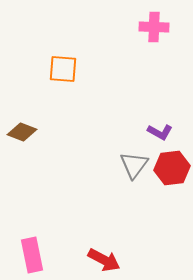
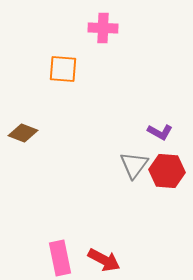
pink cross: moved 51 px left, 1 px down
brown diamond: moved 1 px right, 1 px down
red hexagon: moved 5 px left, 3 px down; rotated 12 degrees clockwise
pink rectangle: moved 28 px right, 3 px down
